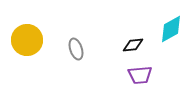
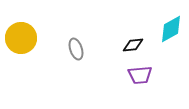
yellow circle: moved 6 px left, 2 px up
